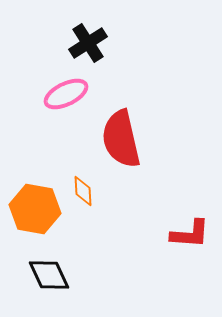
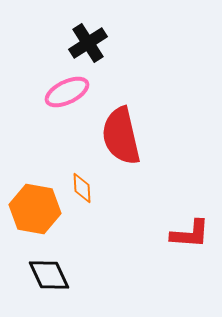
pink ellipse: moved 1 px right, 2 px up
red semicircle: moved 3 px up
orange diamond: moved 1 px left, 3 px up
